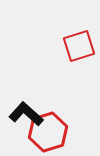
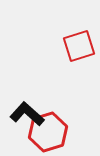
black L-shape: moved 1 px right
